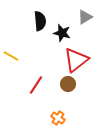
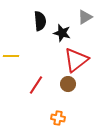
yellow line: rotated 28 degrees counterclockwise
orange cross: rotated 24 degrees counterclockwise
